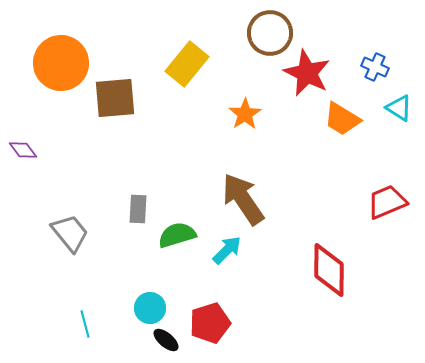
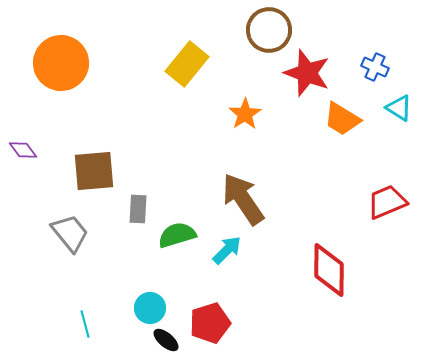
brown circle: moved 1 px left, 3 px up
red star: rotated 6 degrees counterclockwise
brown square: moved 21 px left, 73 px down
